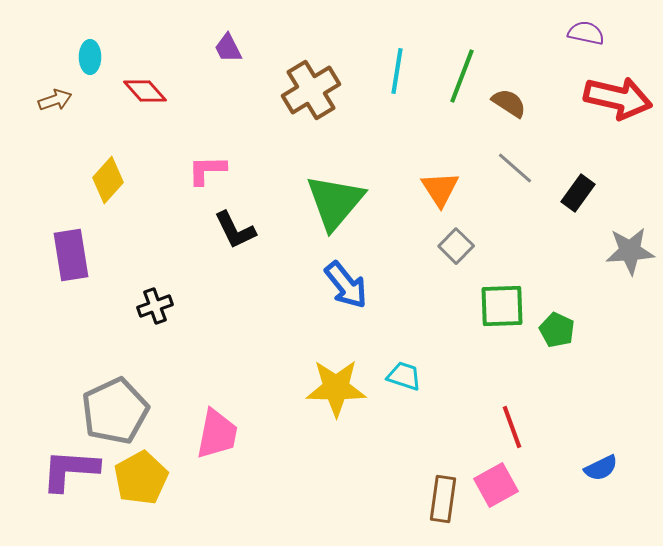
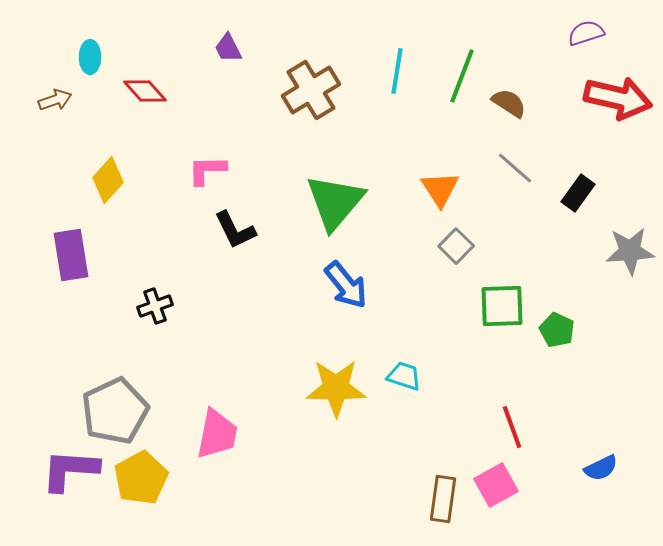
purple semicircle: rotated 30 degrees counterclockwise
